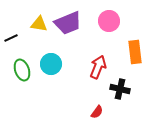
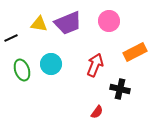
orange rectangle: rotated 70 degrees clockwise
red arrow: moved 3 px left, 2 px up
